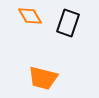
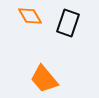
orange trapezoid: moved 1 px right, 1 px down; rotated 36 degrees clockwise
